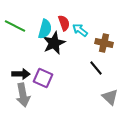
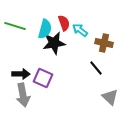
green line: rotated 10 degrees counterclockwise
black star: rotated 15 degrees clockwise
